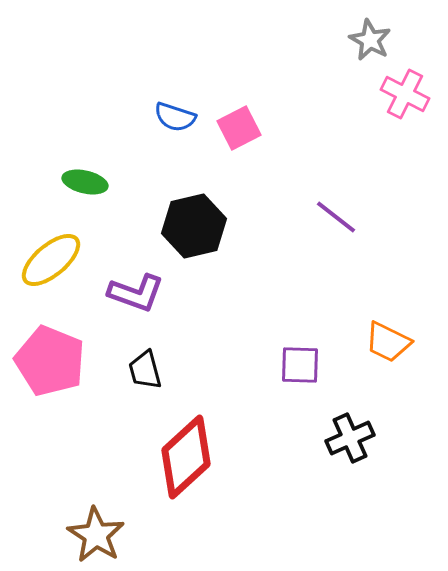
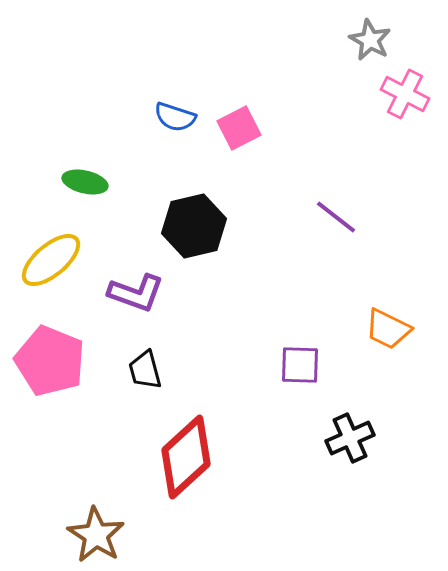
orange trapezoid: moved 13 px up
